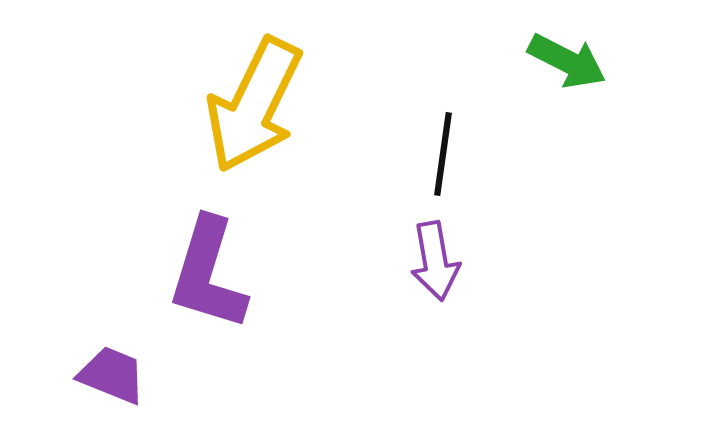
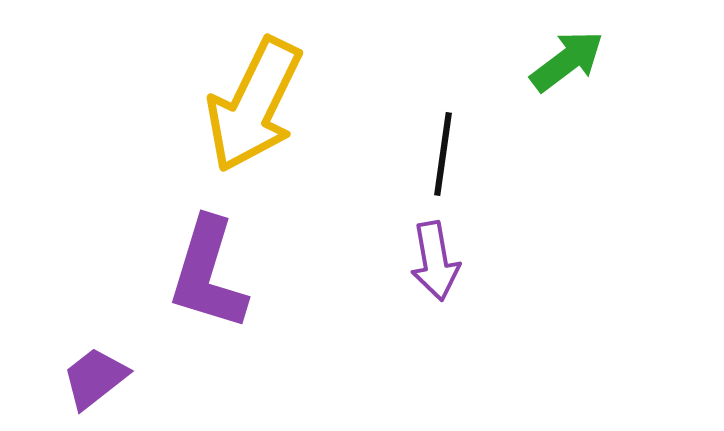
green arrow: rotated 64 degrees counterclockwise
purple trapezoid: moved 17 px left, 3 px down; rotated 60 degrees counterclockwise
